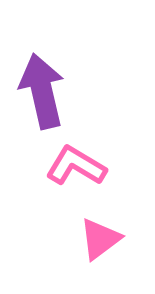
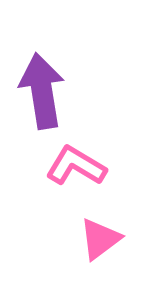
purple arrow: rotated 4 degrees clockwise
